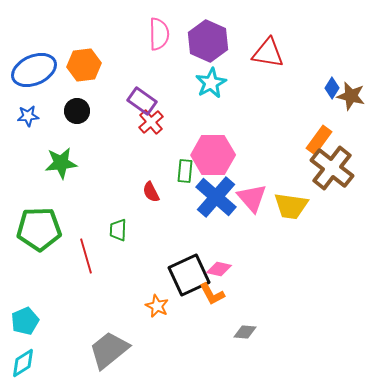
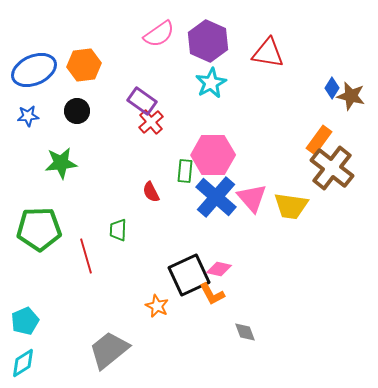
pink semicircle: rotated 56 degrees clockwise
gray diamond: rotated 65 degrees clockwise
